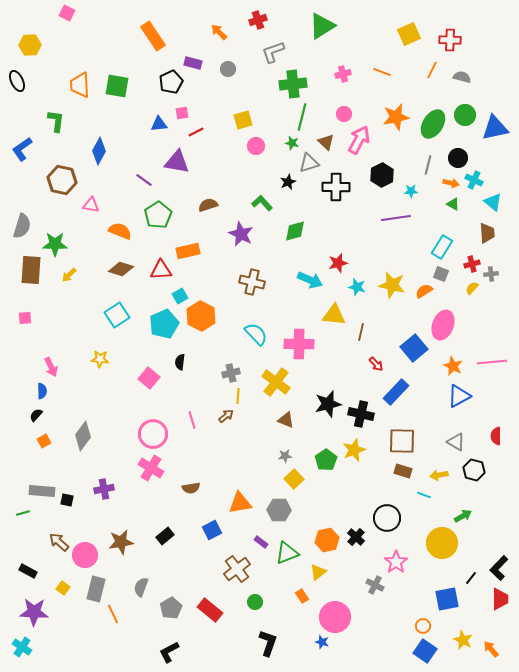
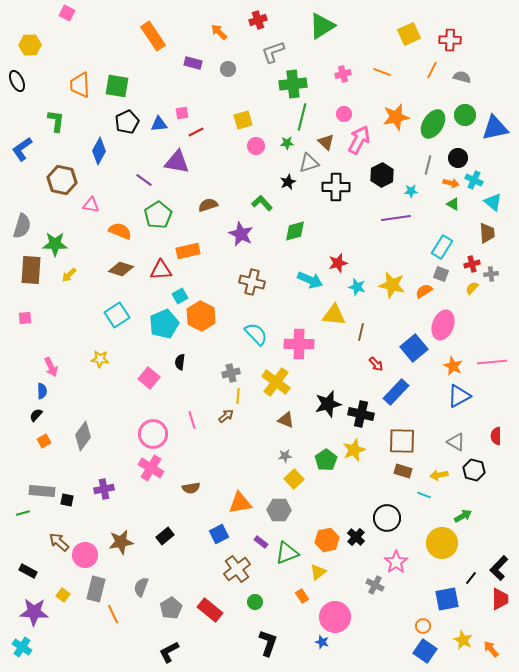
black pentagon at (171, 82): moved 44 px left, 40 px down
green star at (292, 143): moved 5 px left; rotated 16 degrees counterclockwise
blue square at (212, 530): moved 7 px right, 4 px down
yellow square at (63, 588): moved 7 px down
